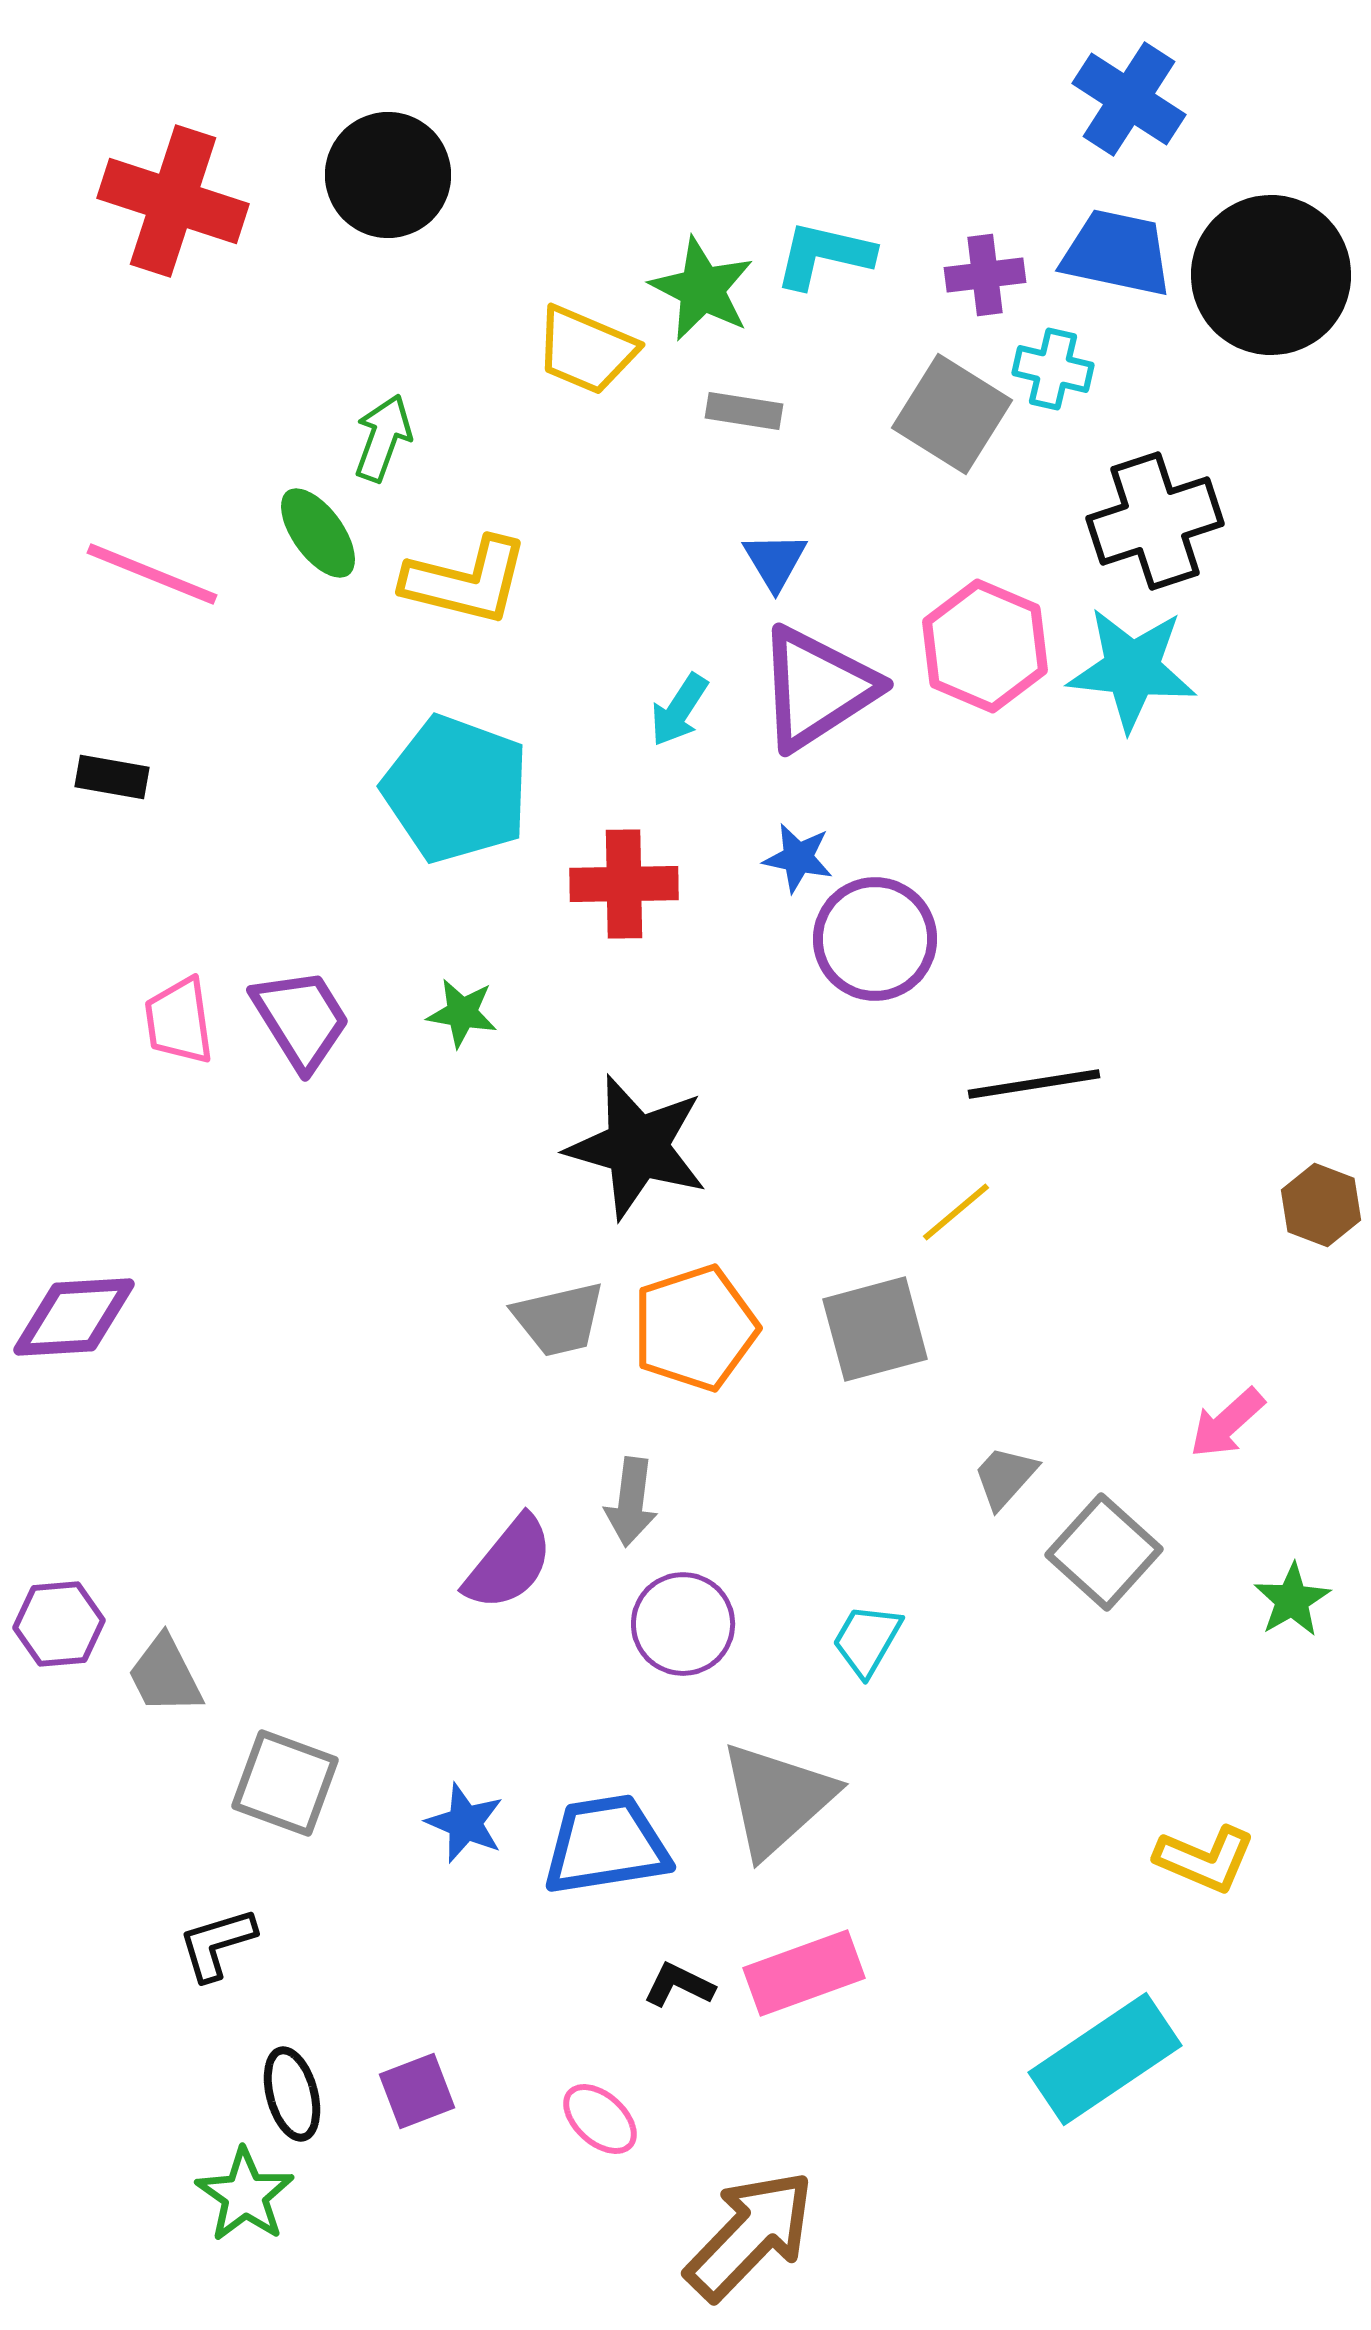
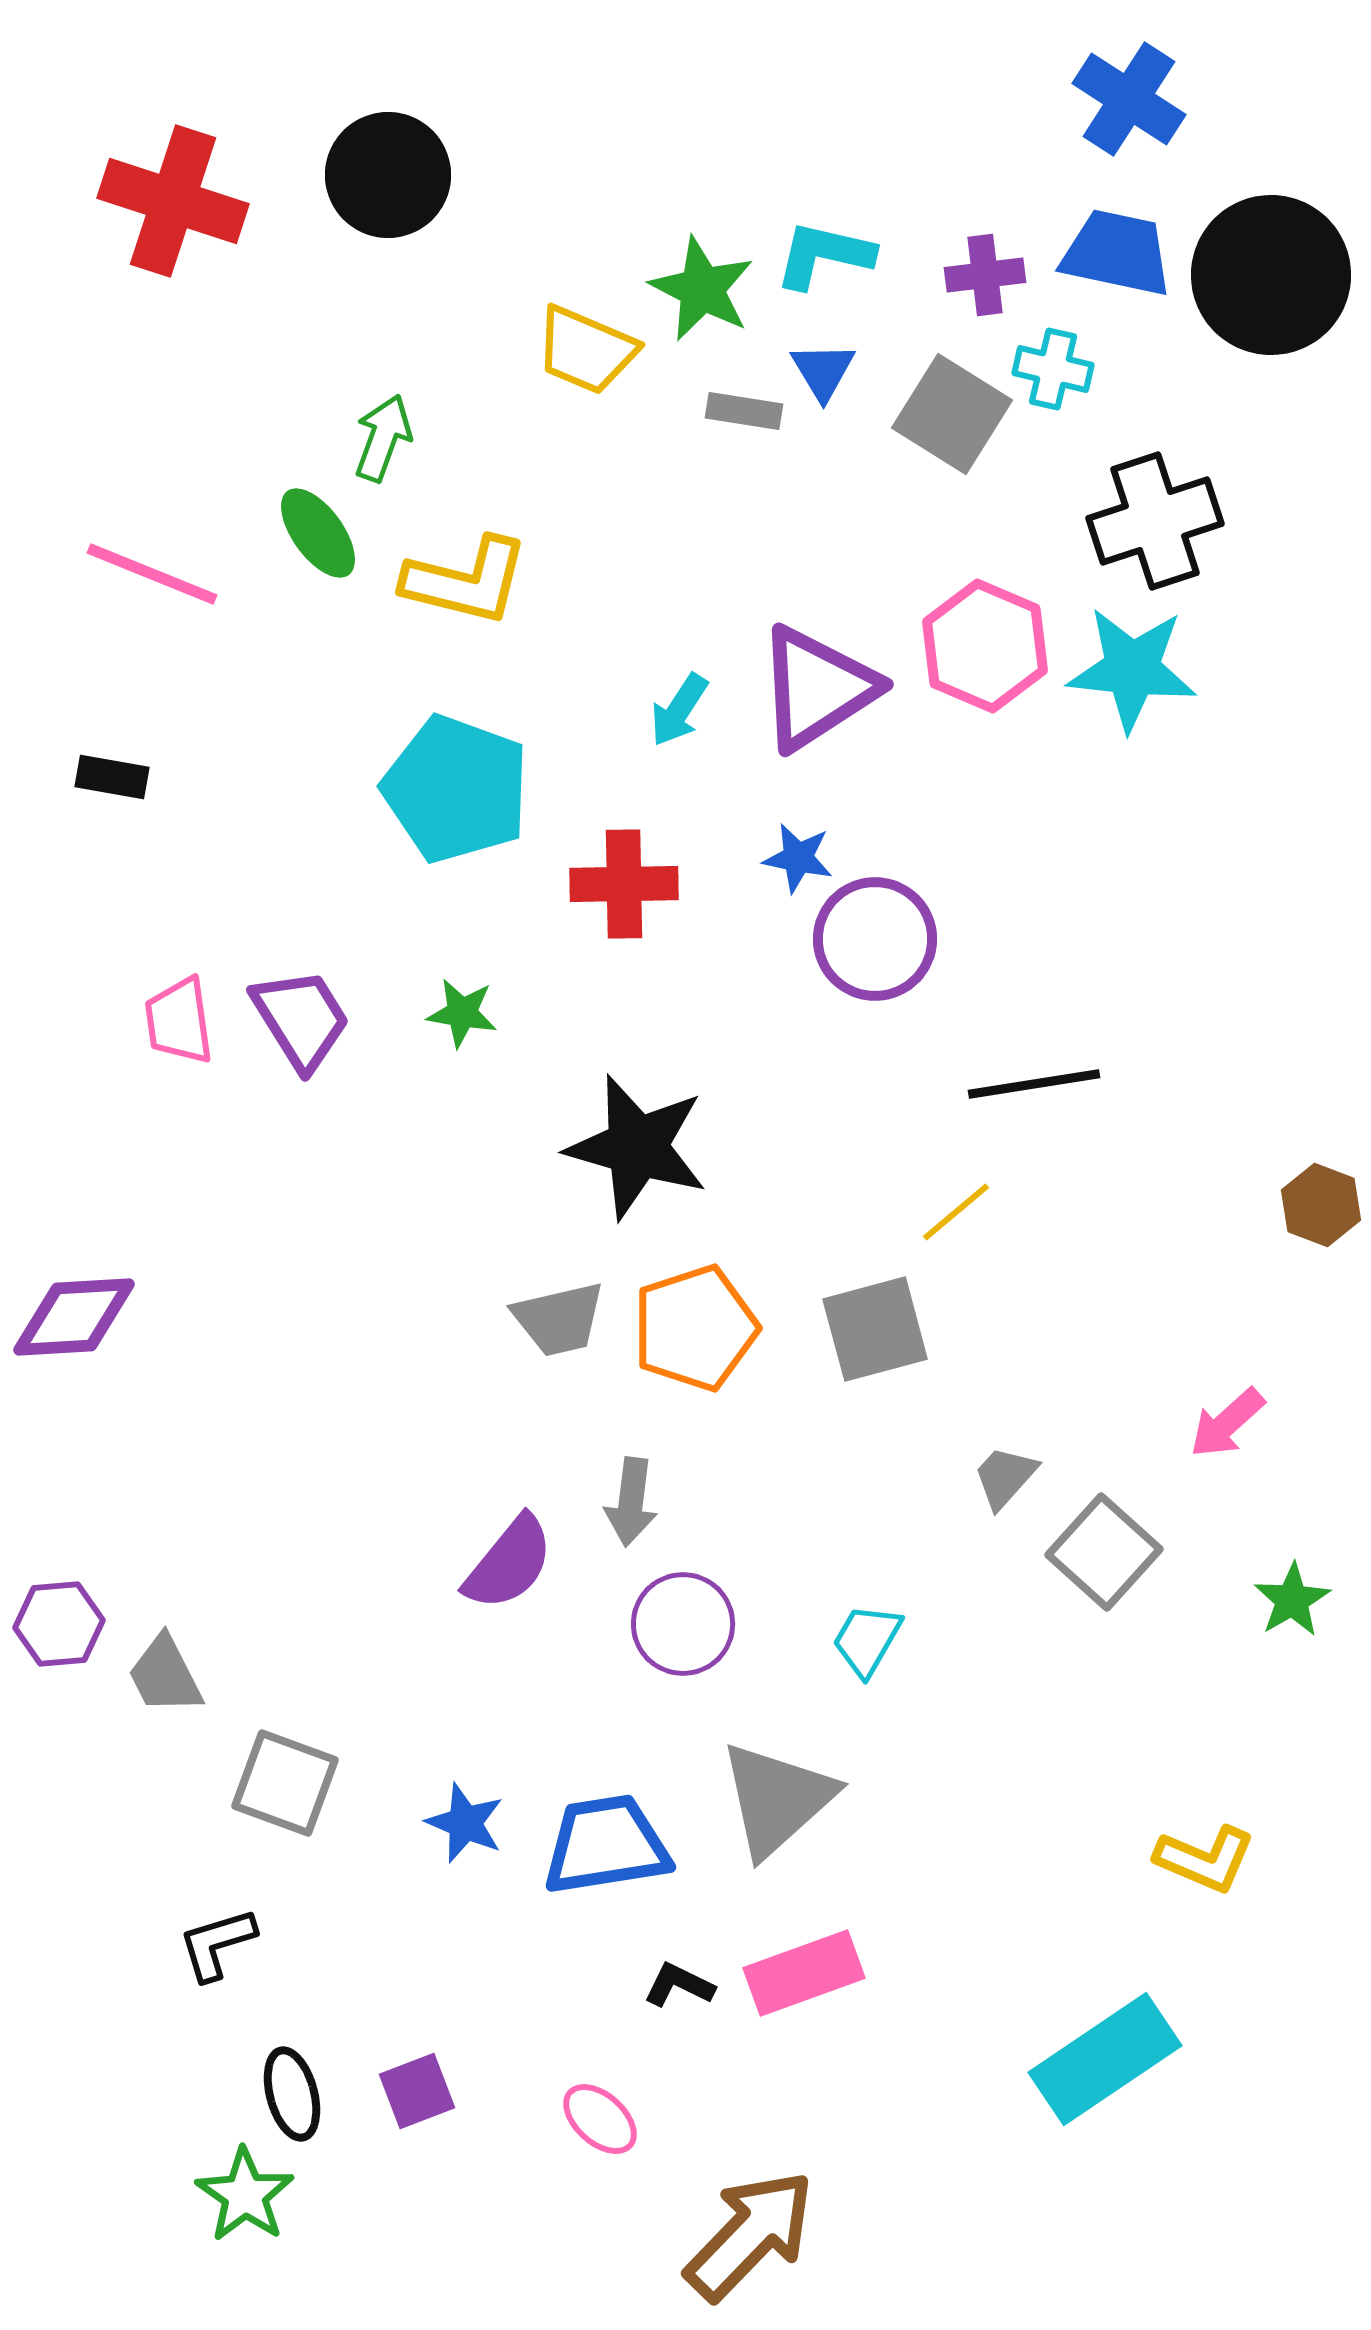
blue triangle at (775, 561): moved 48 px right, 190 px up
